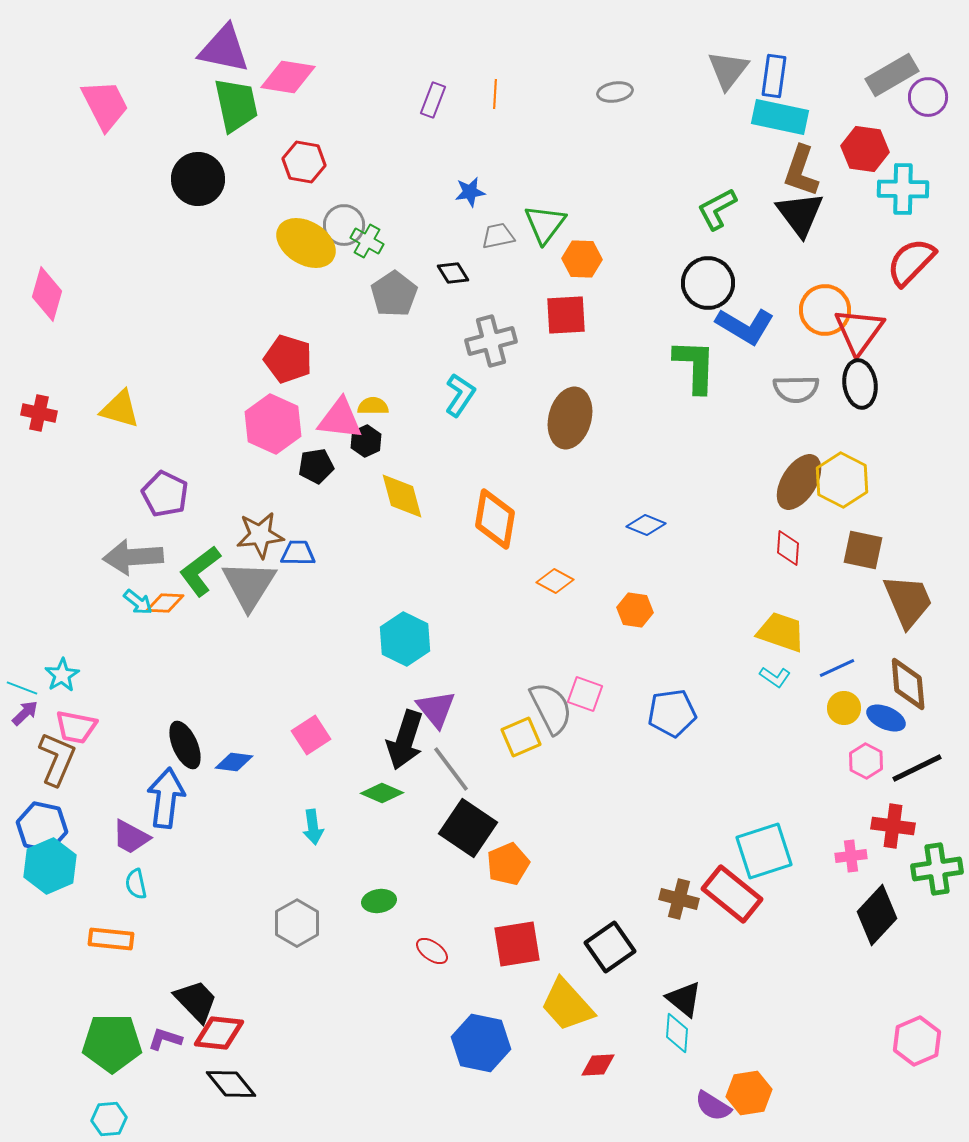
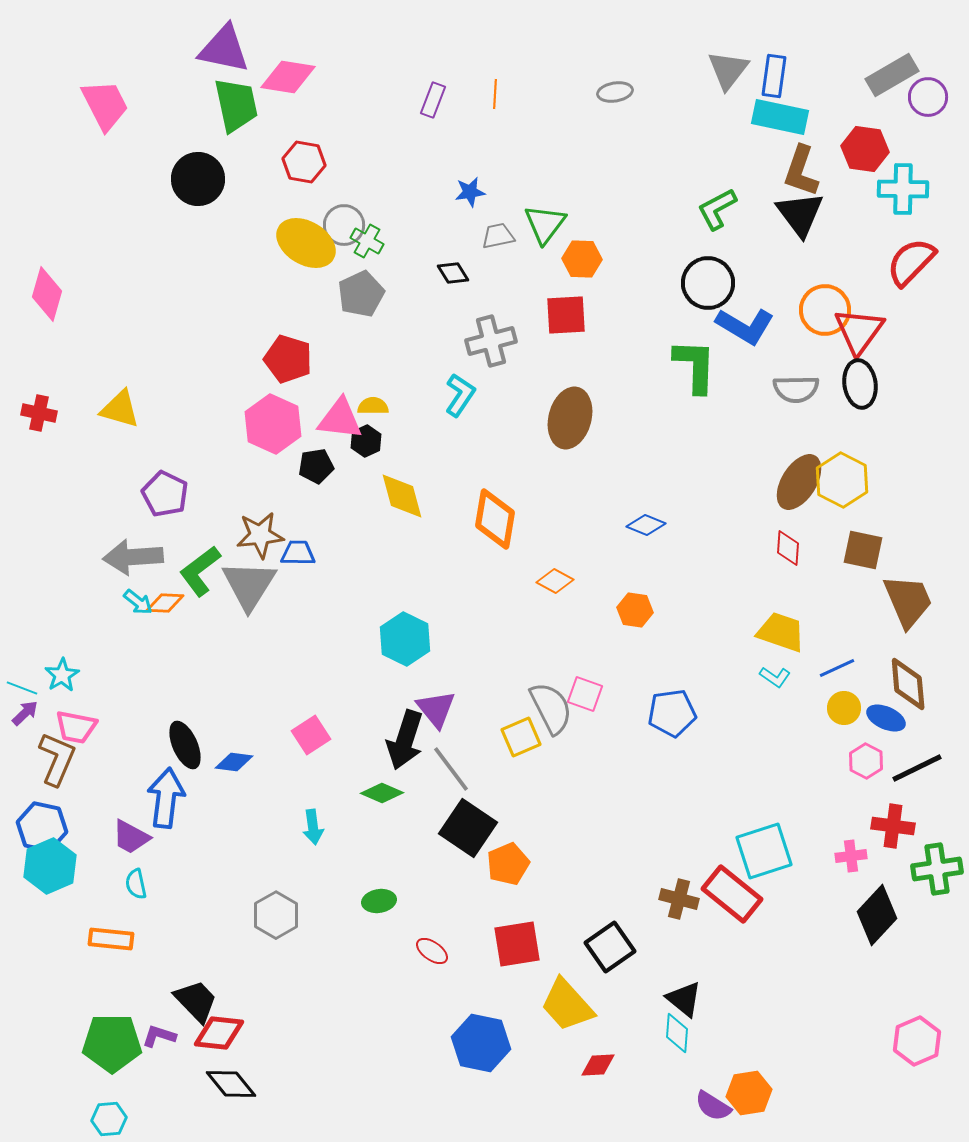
gray pentagon at (394, 294): moved 33 px left; rotated 9 degrees clockwise
gray hexagon at (297, 923): moved 21 px left, 8 px up
purple L-shape at (165, 1039): moved 6 px left, 3 px up
